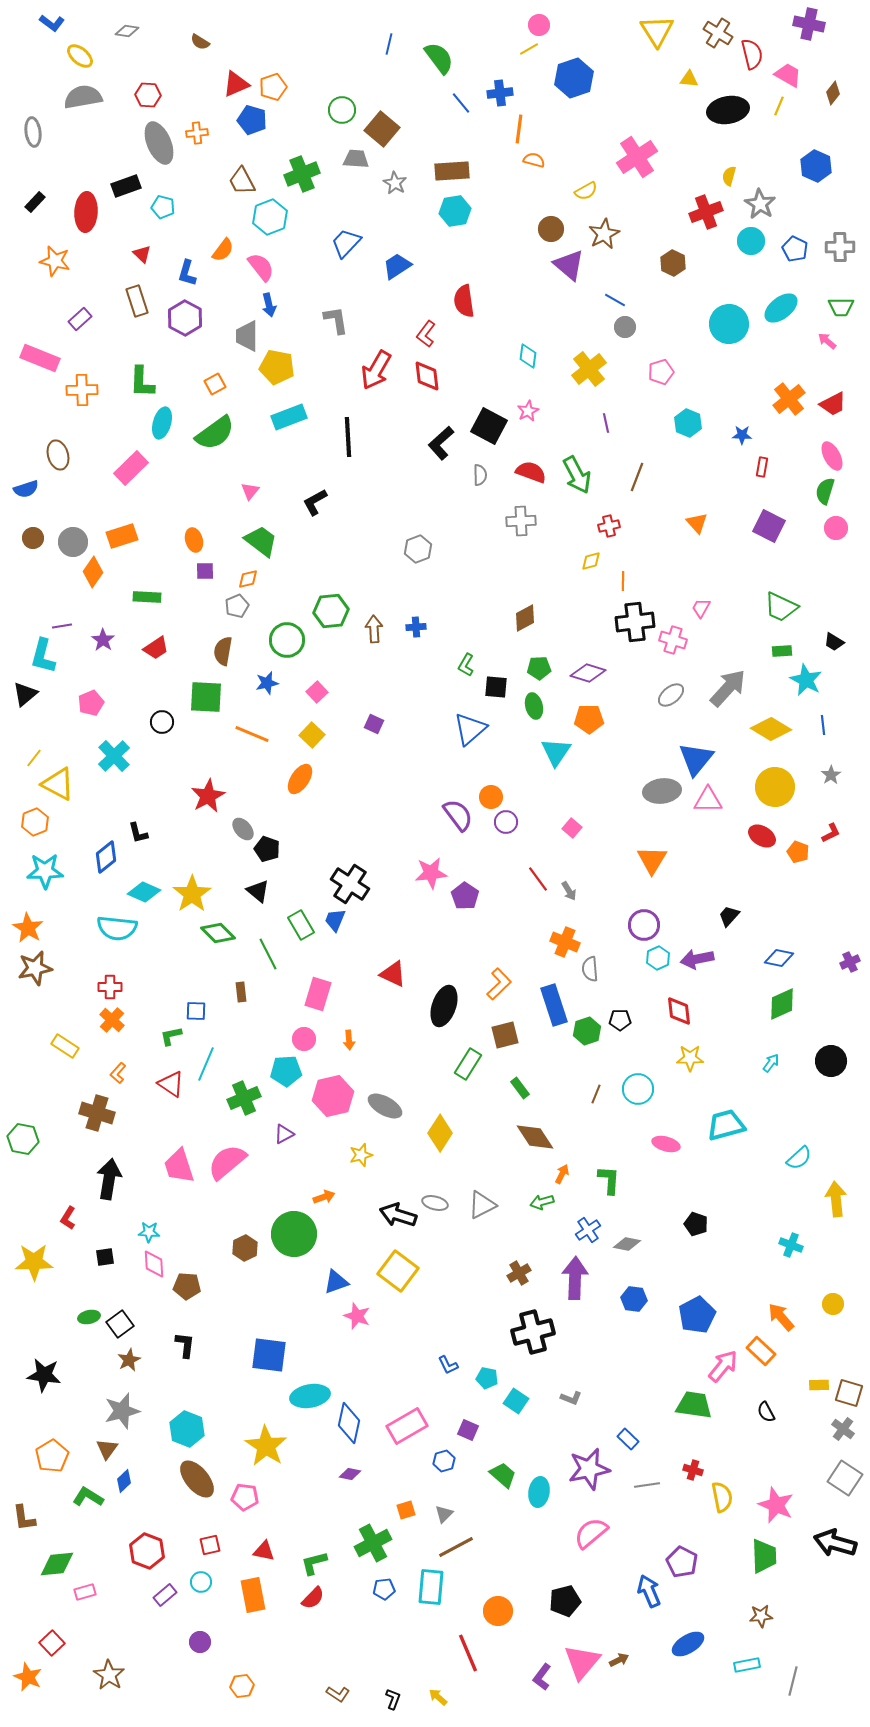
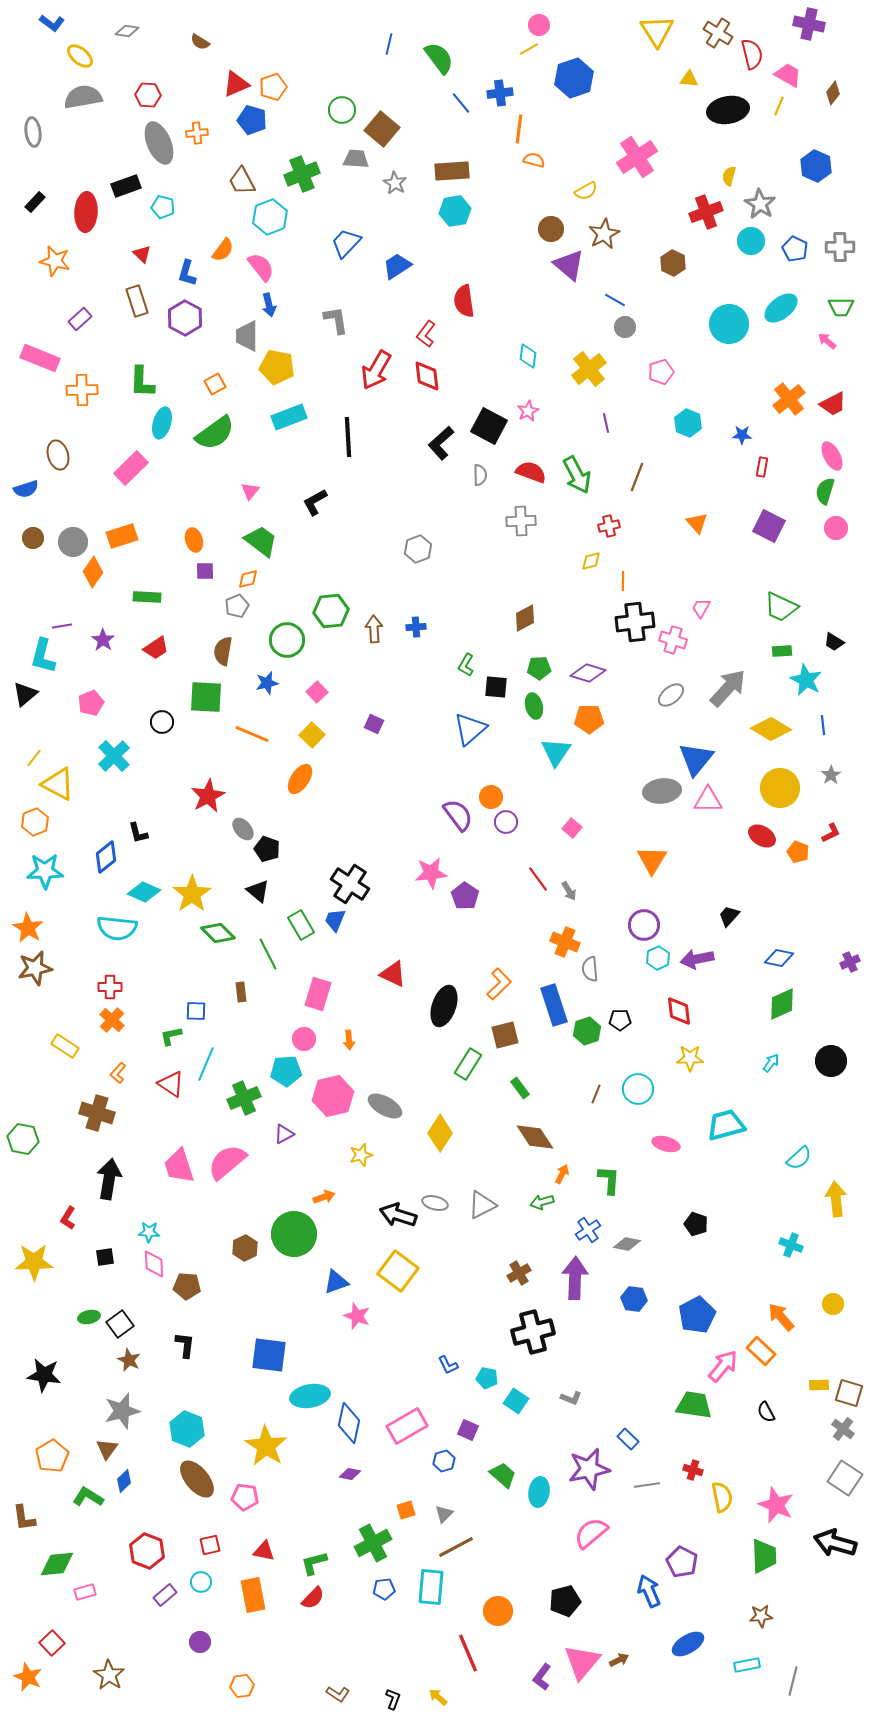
yellow circle at (775, 787): moved 5 px right, 1 px down
brown star at (129, 1360): rotated 20 degrees counterclockwise
